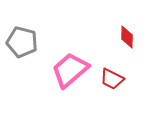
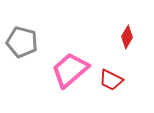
red diamond: rotated 30 degrees clockwise
red trapezoid: moved 1 px left, 1 px down
